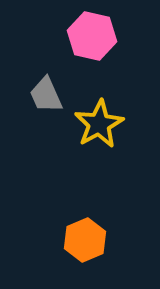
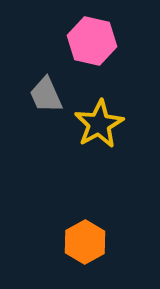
pink hexagon: moved 5 px down
orange hexagon: moved 2 px down; rotated 6 degrees counterclockwise
